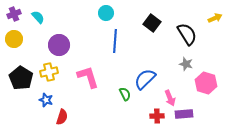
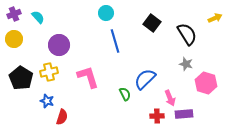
blue line: rotated 20 degrees counterclockwise
blue star: moved 1 px right, 1 px down
